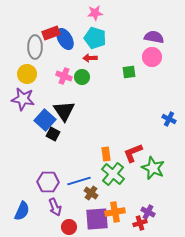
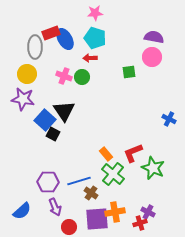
orange rectangle: rotated 32 degrees counterclockwise
blue semicircle: rotated 24 degrees clockwise
